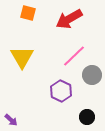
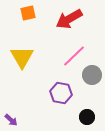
orange square: rotated 28 degrees counterclockwise
purple hexagon: moved 2 px down; rotated 15 degrees counterclockwise
